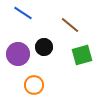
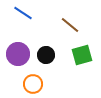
black circle: moved 2 px right, 8 px down
orange circle: moved 1 px left, 1 px up
